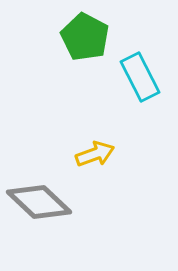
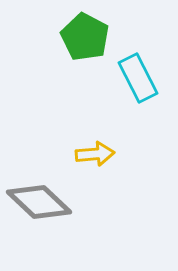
cyan rectangle: moved 2 px left, 1 px down
yellow arrow: rotated 15 degrees clockwise
